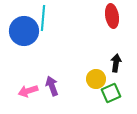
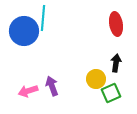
red ellipse: moved 4 px right, 8 px down
